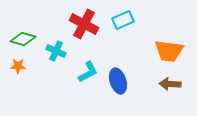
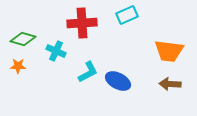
cyan rectangle: moved 4 px right, 5 px up
red cross: moved 2 px left, 1 px up; rotated 32 degrees counterclockwise
blue ellipse: rotated 45 degrees counterclockwise
